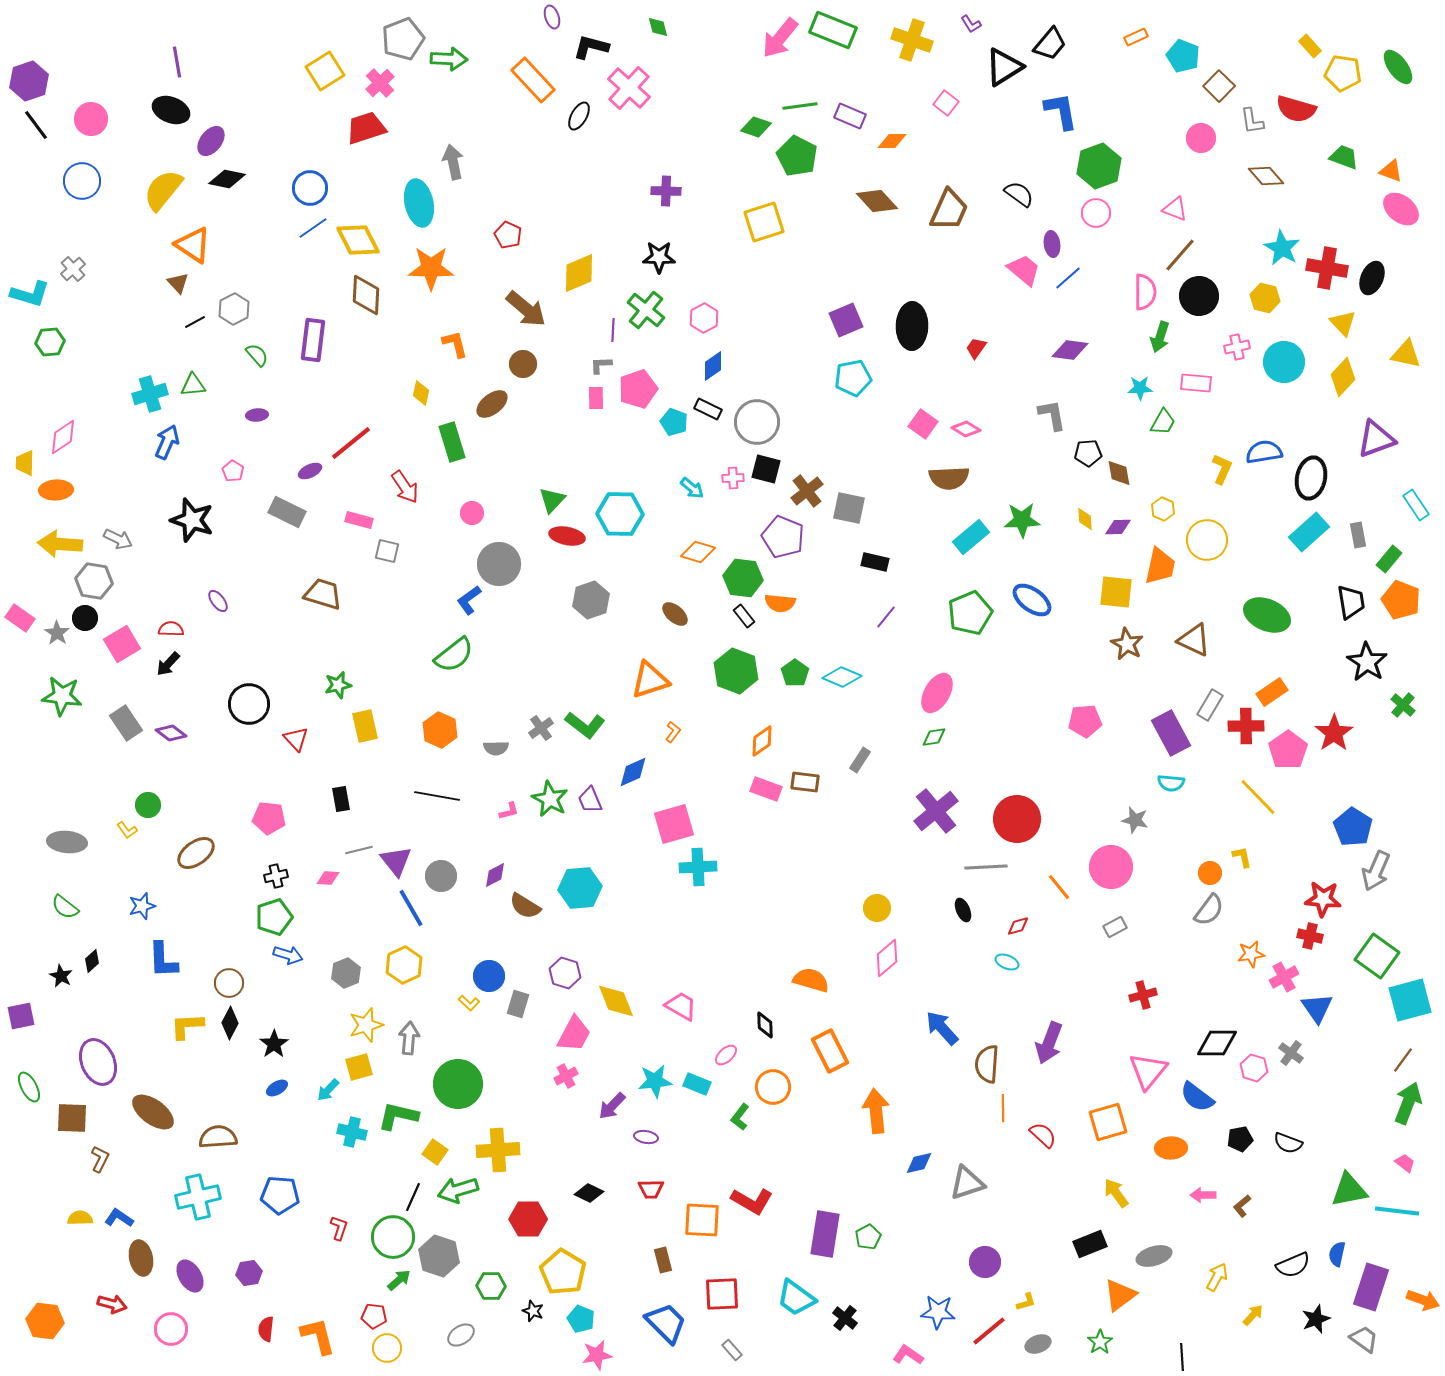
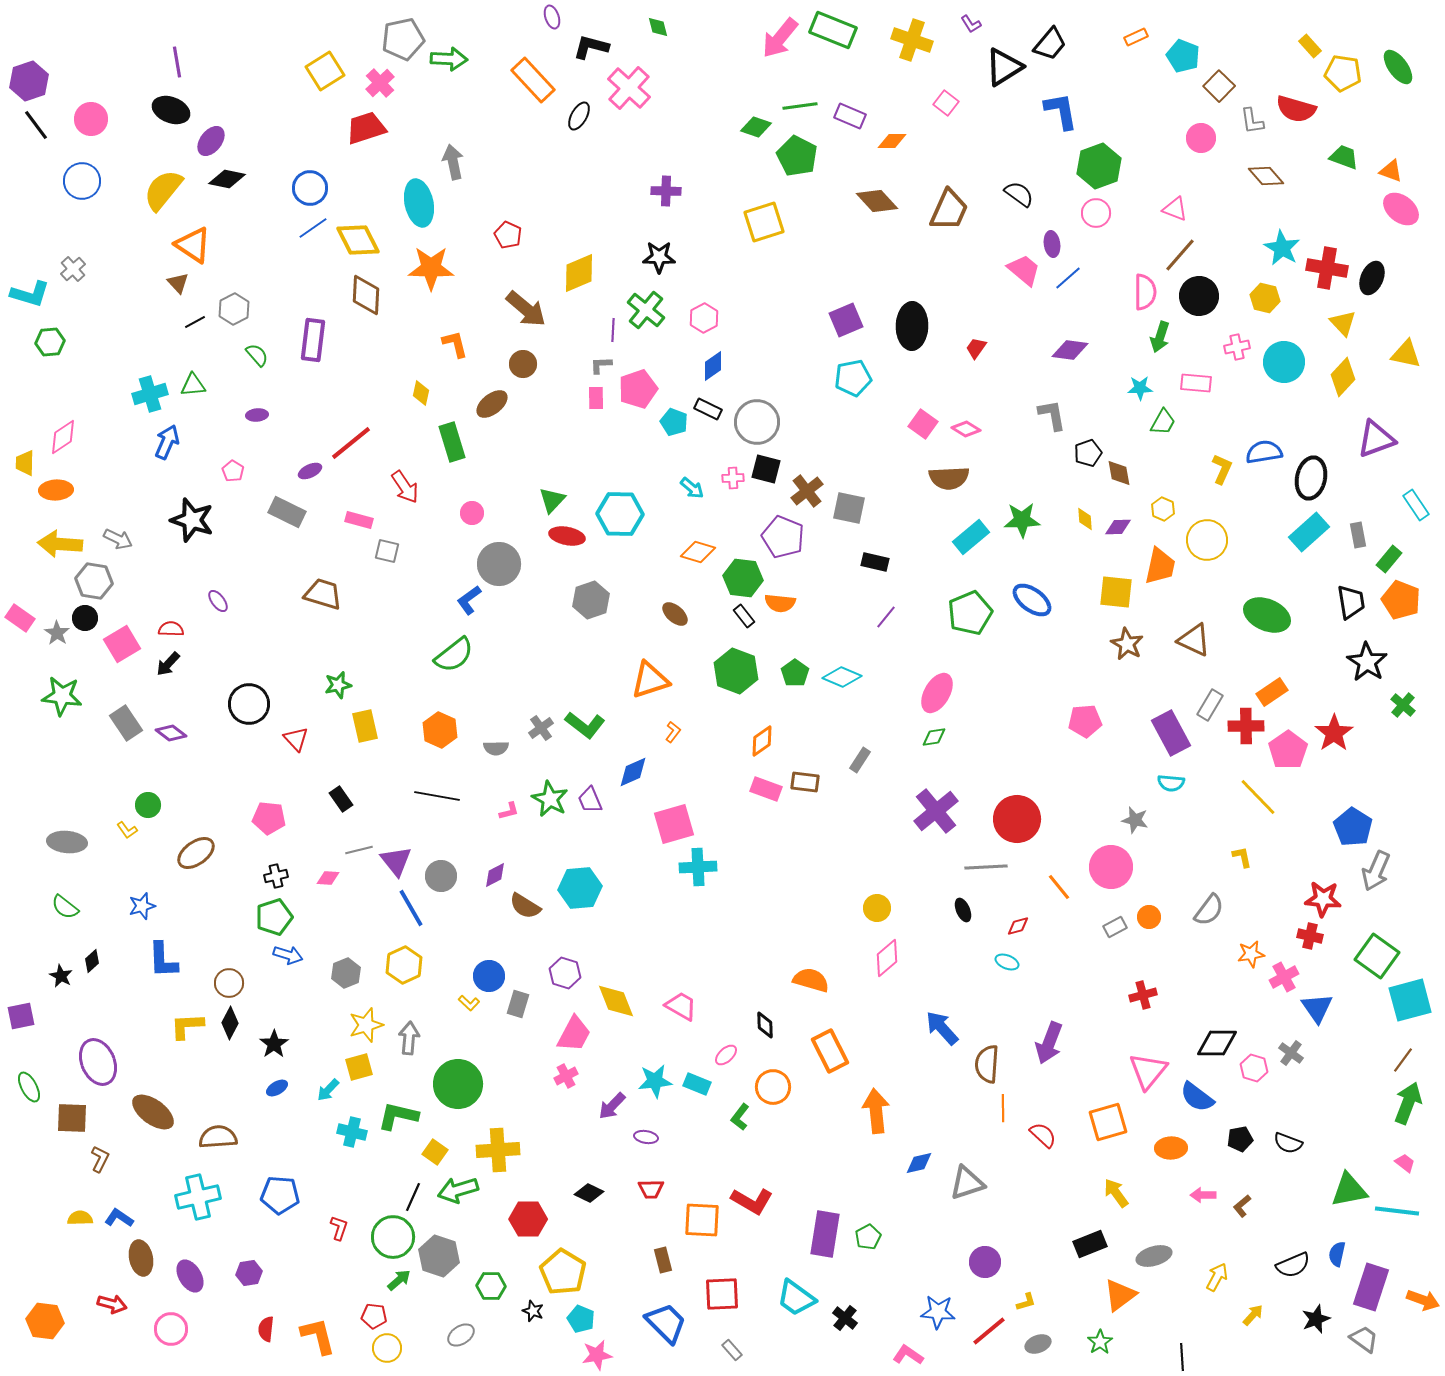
gray pentagon at (403, 39): rotated 9 degrees clockwise
black pentagon at (1088, 453): rotated 16 degrees counterclockwise
black rectangle at (341, 799): rotated 25 degrees counterclockwise
orange circle at (1210, 873): moved 61 px left, 44 px down
